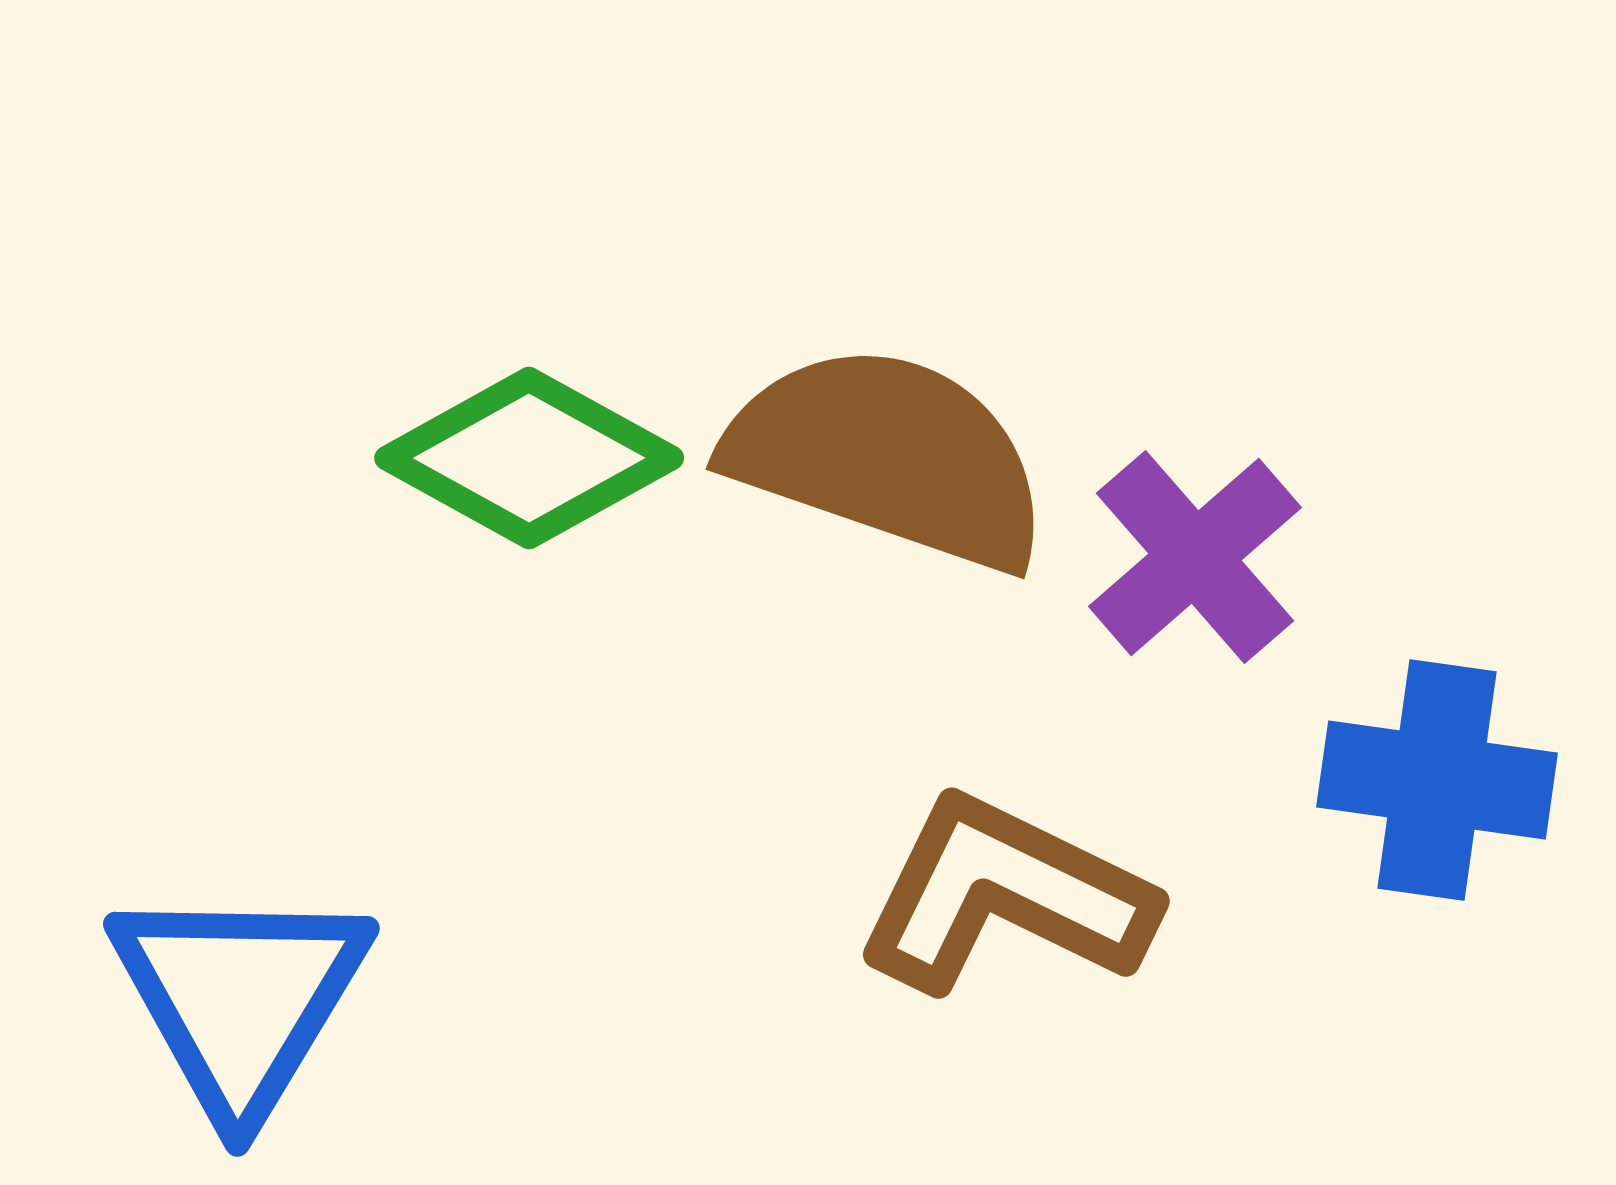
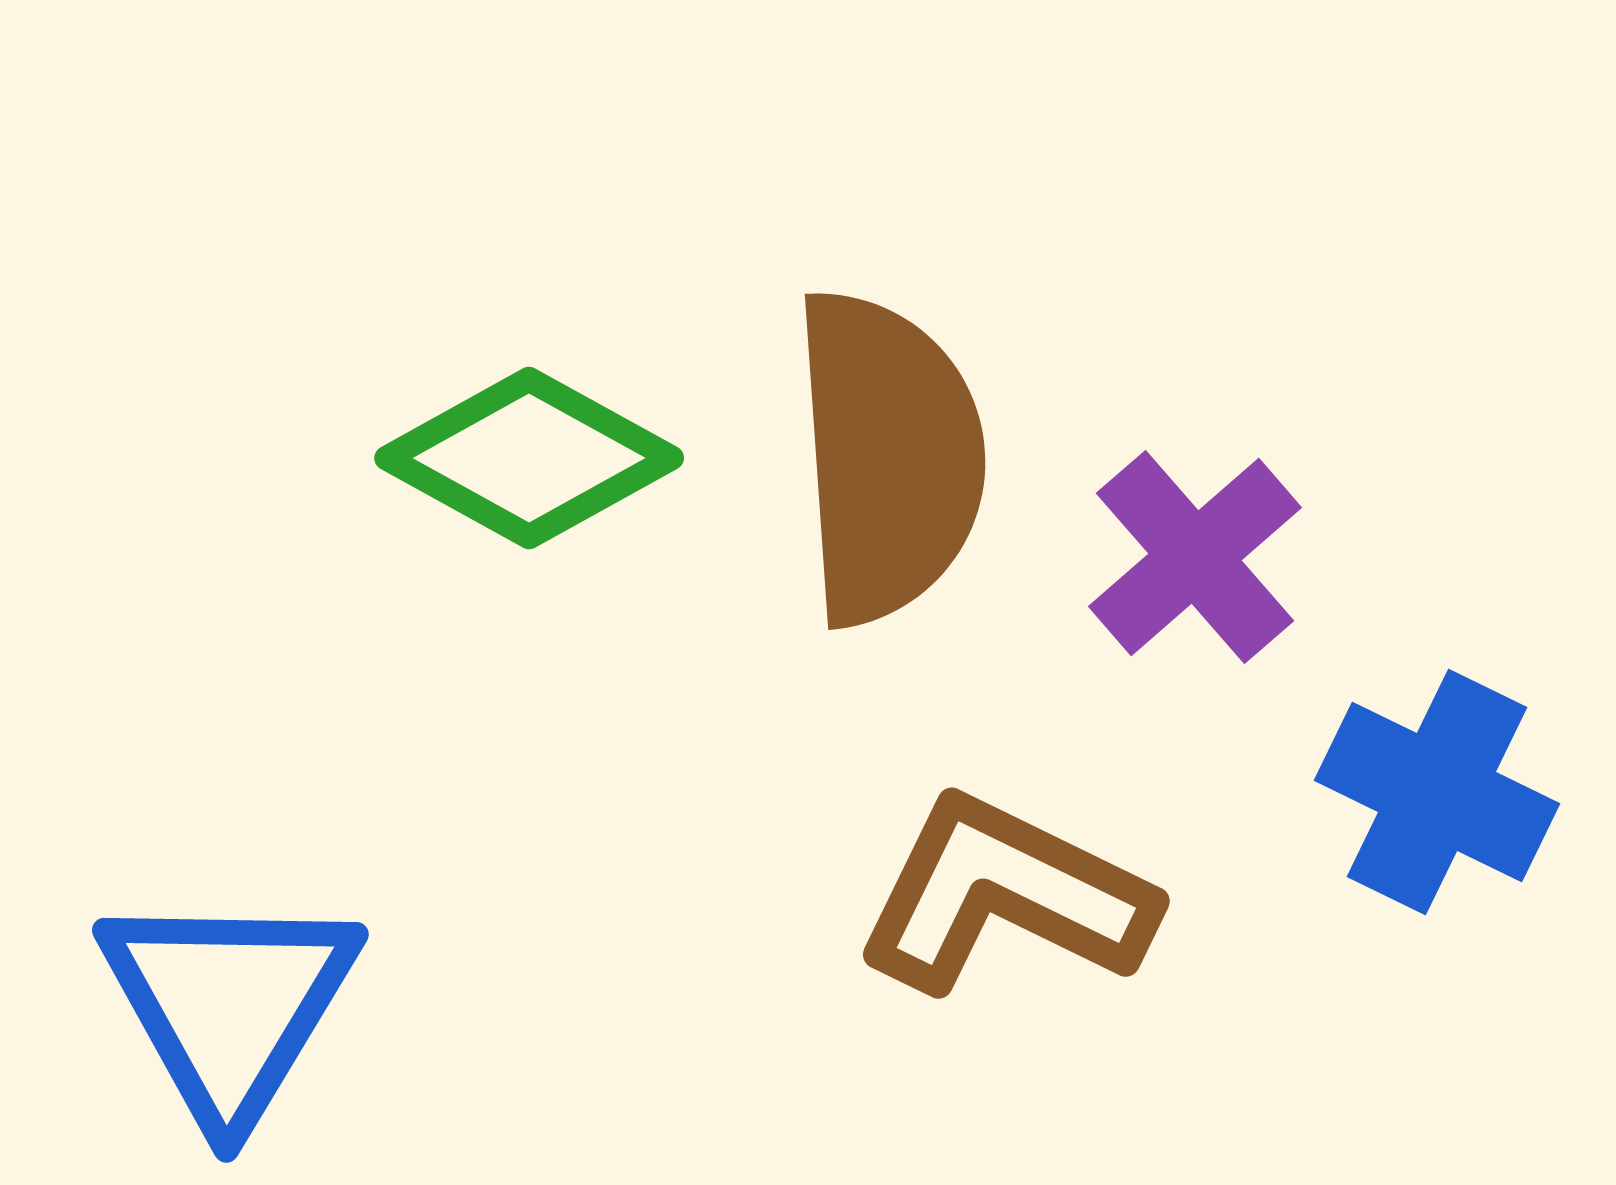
brown semicircle: rotated 67 degrees clockwise
blue cross: moved 12 px down; rotated 18 degrees clockwise
blue triangle: moved 11 px left, 6 px down
